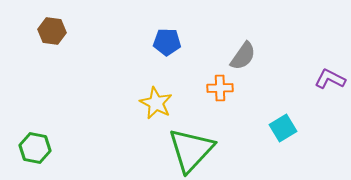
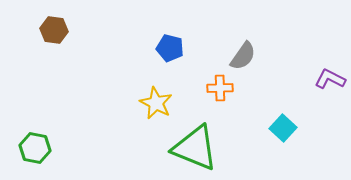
brown hexagon: moved 2 px right, 1 px up
blue pentagon: moved 3 px right, 6 px down; rotated 12 degrees clockwise
cyan square: rotated 16 degrees counterclockwise
green triangle: moved 4 px right, 2 px up; rotated 51 degrees counterclockwise
